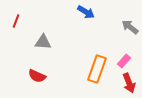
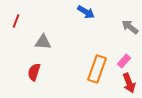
red semicircle: moved 3 px left, 4 px up; rotated 84 degrees clockwise
